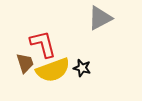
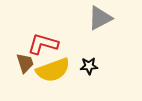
red L-shape: rotated 60 degrees counterclockwise
black star: moved 7 px right, 2 px up; rotated 18 degrees counterclockwise
